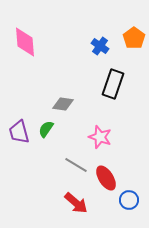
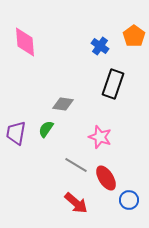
orange pentagon: moved 2 px up
purple trapezoid: moved 3 px left, 1 px down; rotated 25 degrees clockwise
